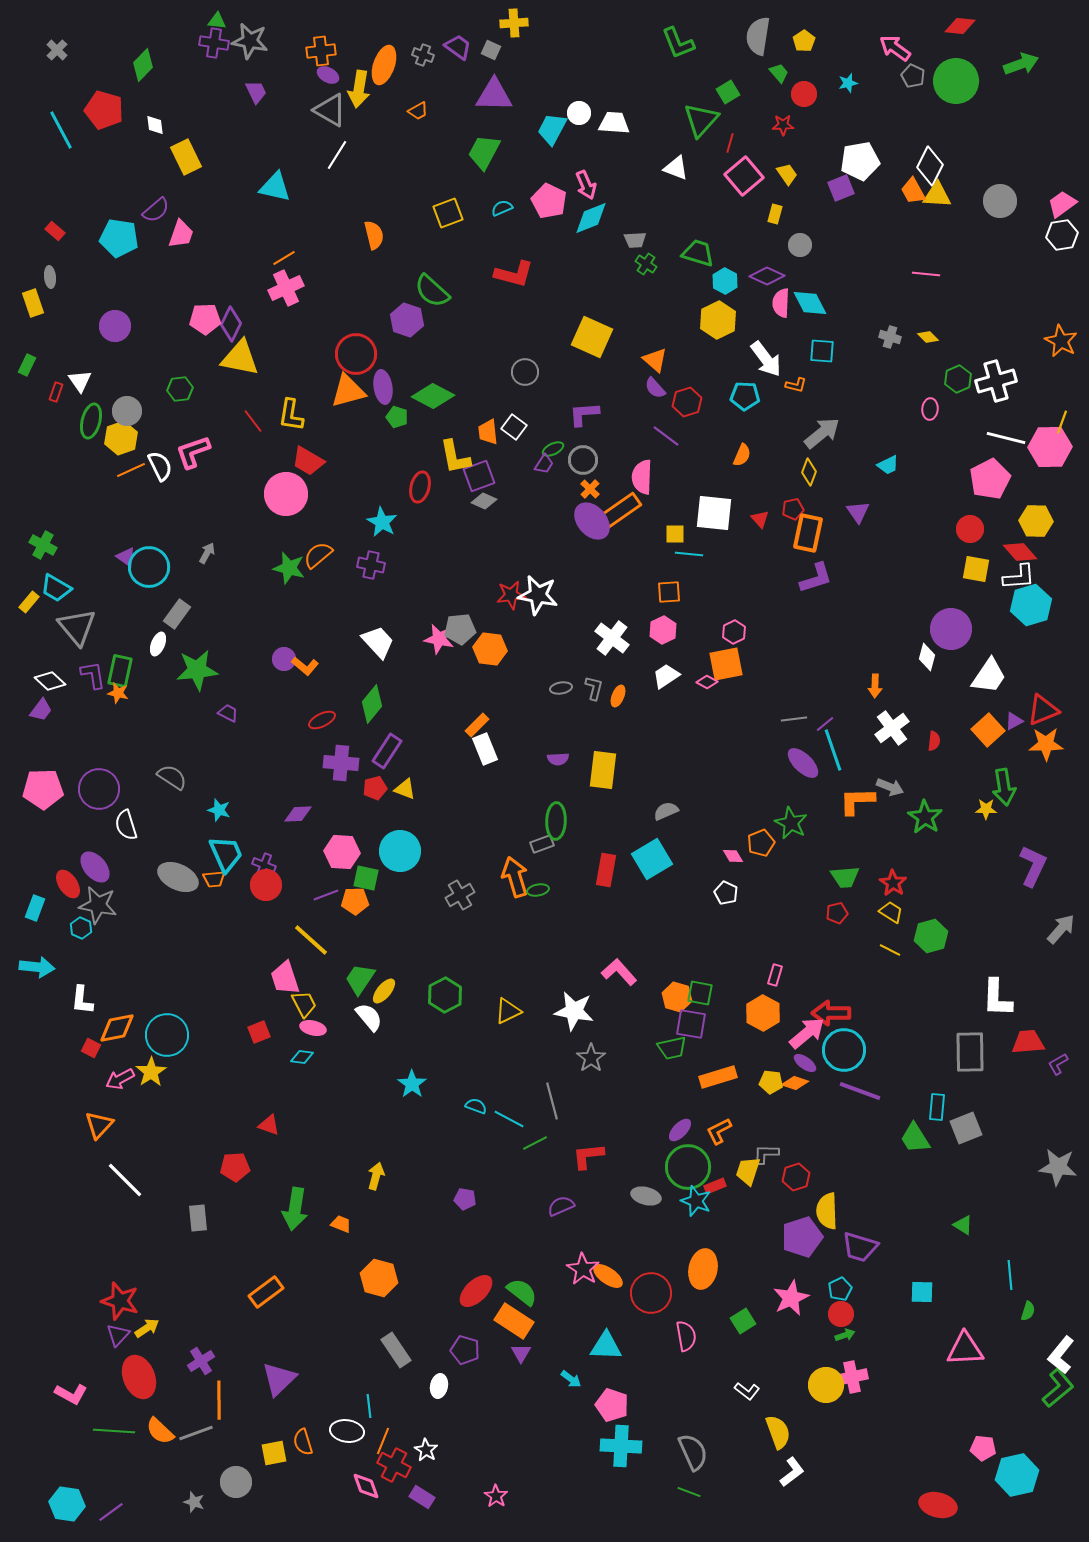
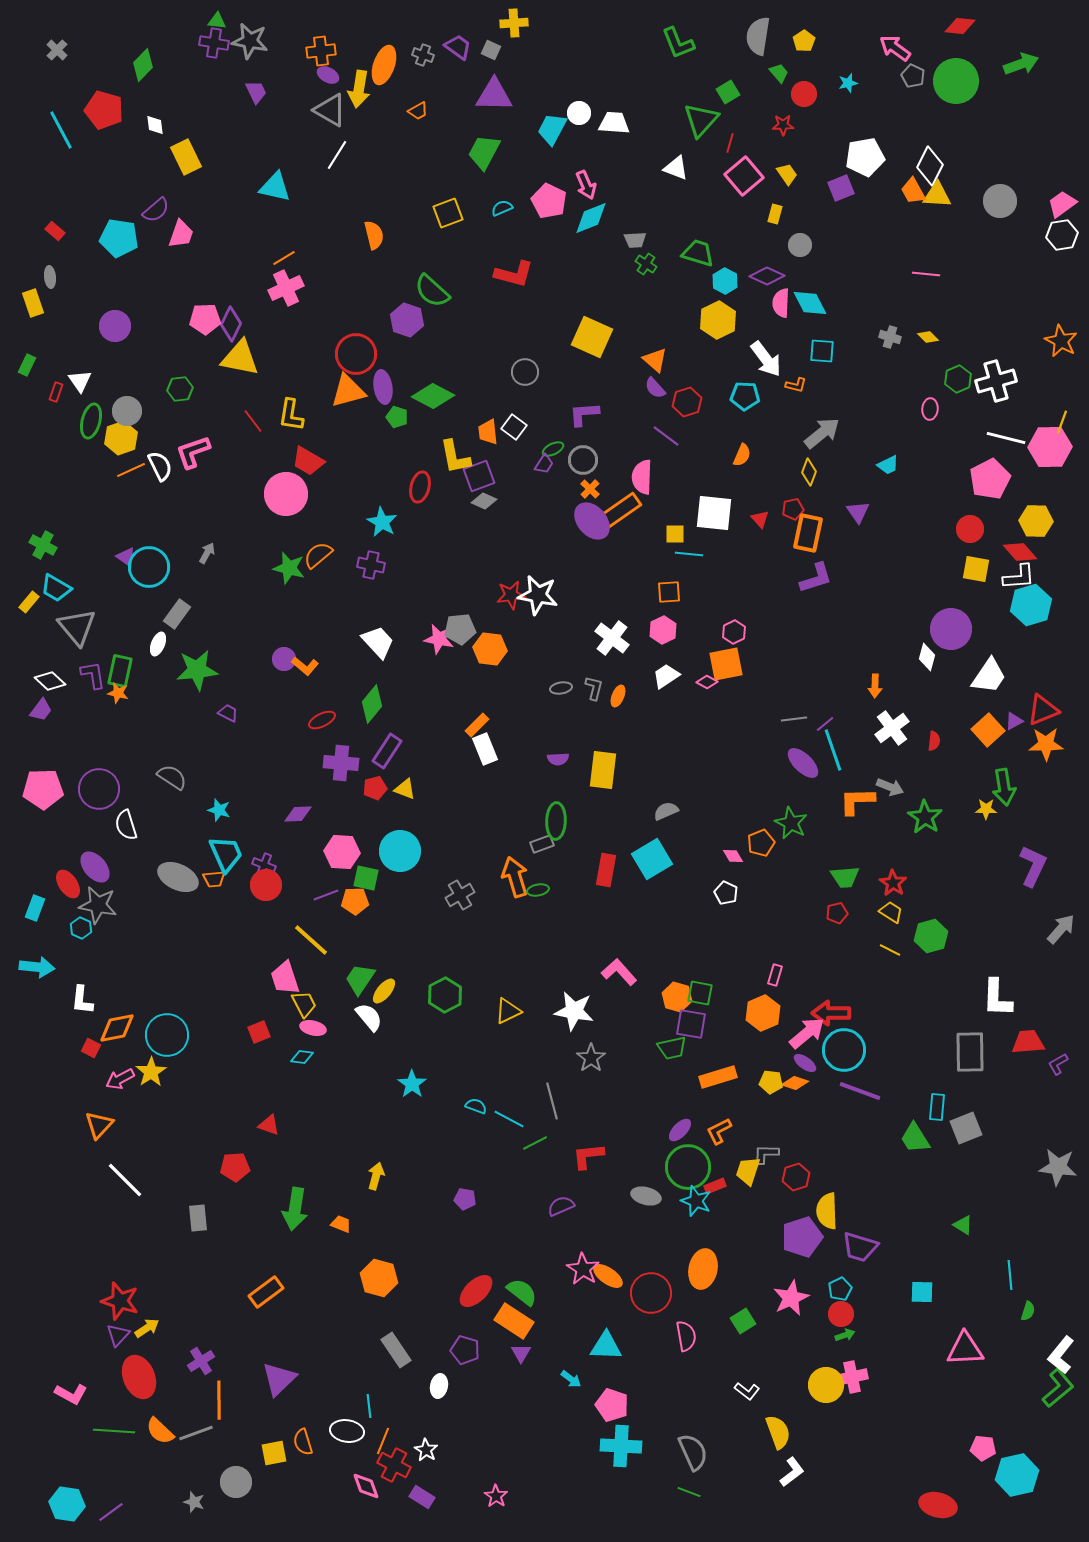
white pentagon at (860, 161): moved 5 px right, 4 px up
orange hexagon at (763, 1013): rotated 8 degrees clockwise
